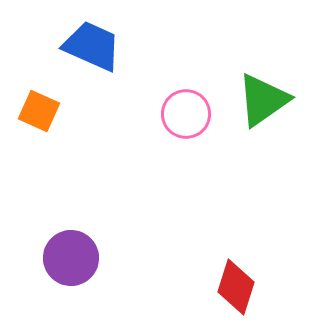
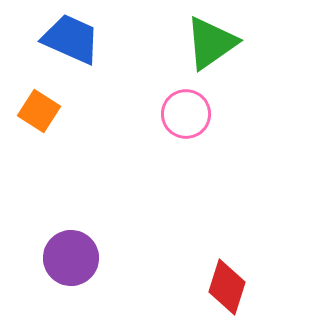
blue trapezoid: moved 21 px left, 7 px up
green triangle: moved 52 px left, 57 px up
orange square: rotated 9 degrees clockwise
red diamond: moved 9 px left
